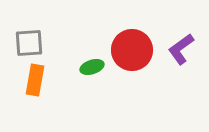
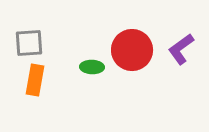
green ellipse: rotated 20 degrees clockwise
